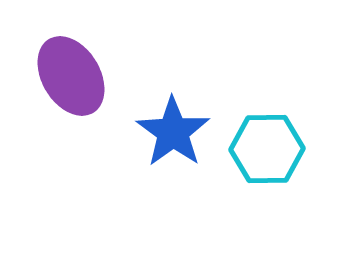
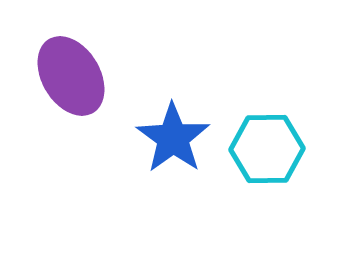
blue star: moved 6 px down
